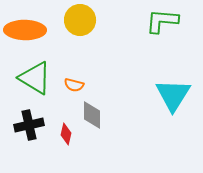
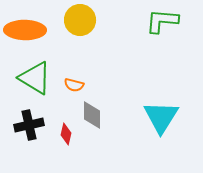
cyan triangle: moved 12 px left, 22 px down
